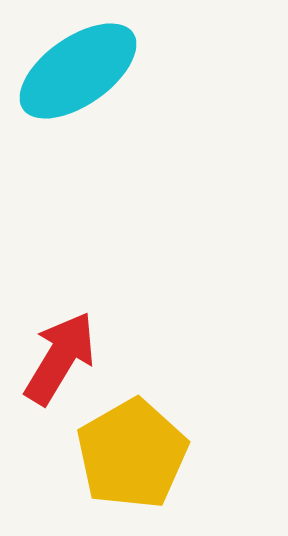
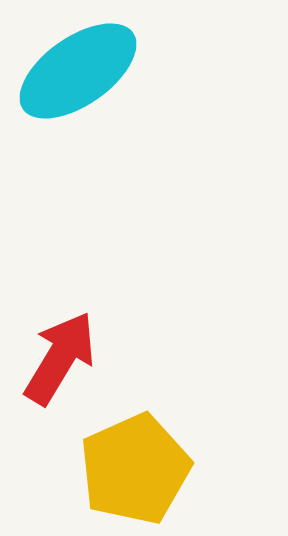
yellow pentagon: moved 3 px right, 15 px down; rotated 6 degrees clockwise
